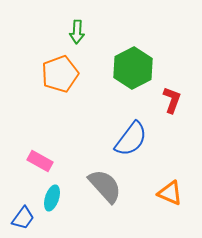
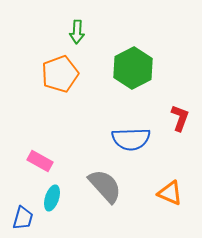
red L-shape: moved 8 px right, 18 px down
blue semicircle: rotated 51 degrees clockwise
blue trapezoid: rotated 20 degrees counterclockwise
